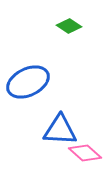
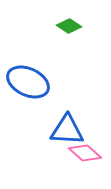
blue ellipse: rotated 51 degrees clockwise
blue triangle: moved 7 px right
